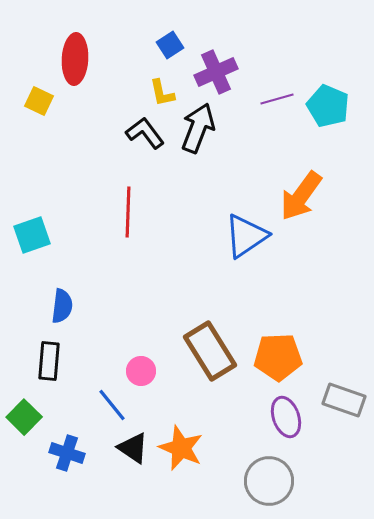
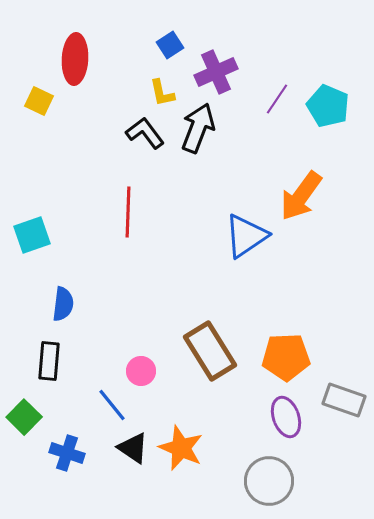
purple line: rotated 40 degrees counterclockwise
blue semicircle: moved 1 px right, 2 px up
orange pentagon: moved 8 px right
